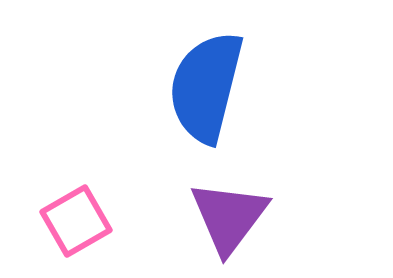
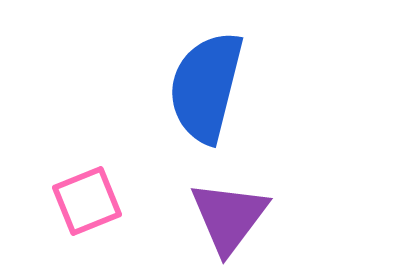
pink square: moved 11 px right, 20 px up; rotated 8 degrees clockwise
